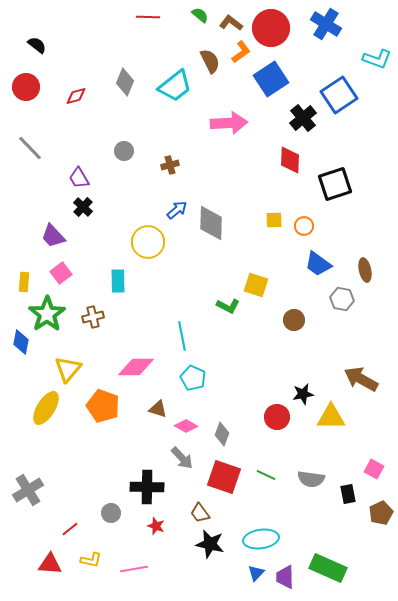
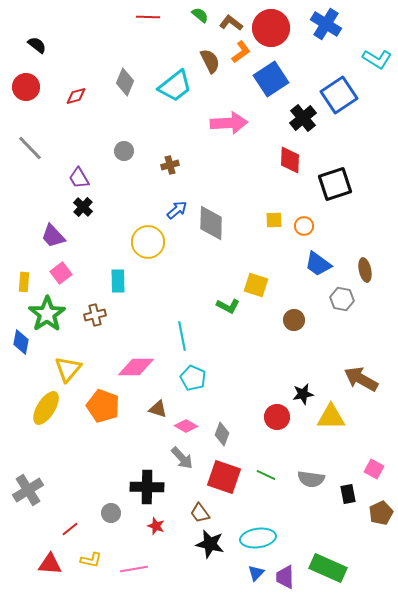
cyan L-shape at (377, 59): rotated 12 degrees clockwise
brown cross at (93, 317): moved 2 px right, 2 px up
cyan ellipse at (261, 539): moved 3 px left, 1 px up
